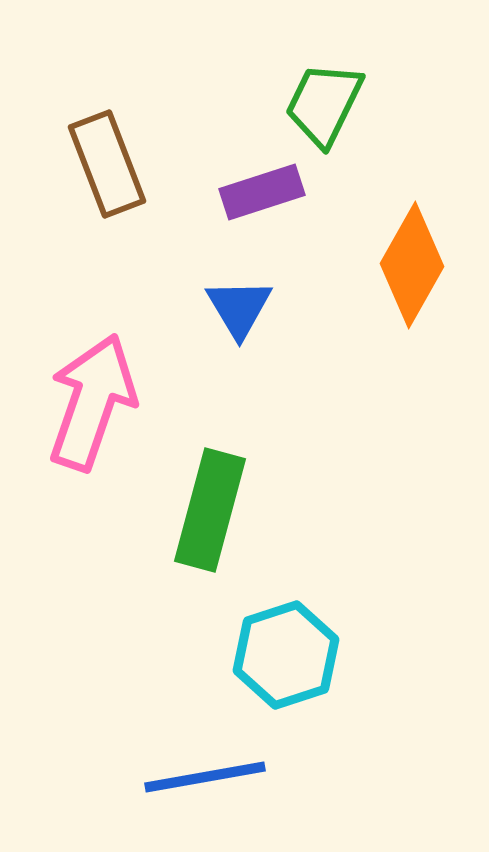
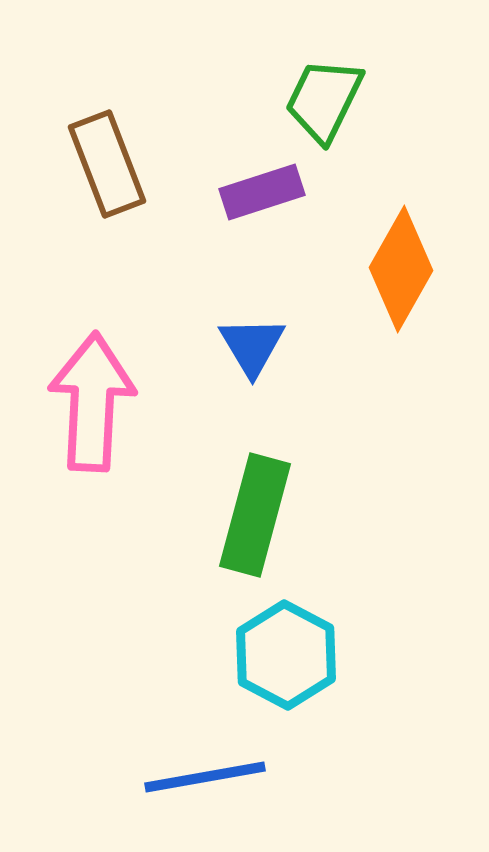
green trapezoid: moved 4 px up
orange diamond: moved 11 px left, 4 px down
blue triangle: moved 13 px right, 38 px down
pink arrow: rotated 16 degrees counterclockwise
green rectangle: moved 45 px right, 5 px down
cyan hexagon: rotated 14 degrees counterclockwise
